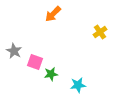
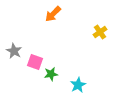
cyan star: rotated 21 degrees counterclockwise
